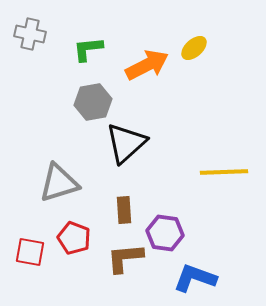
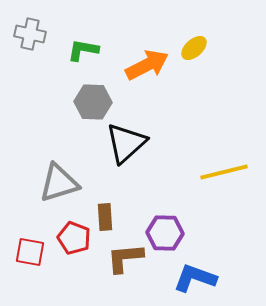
green L-shape: moved 5 px left, 1 px down; rotated 16 degrees clockwise
gray hexagon: rotated 12 degrees clockwise
yellow line: rotated 12 degrees counterclockwise
brown rectangle: moved 19 px left, 7 px down
purple hexagon: rotated 6 degrees counterclockwise
